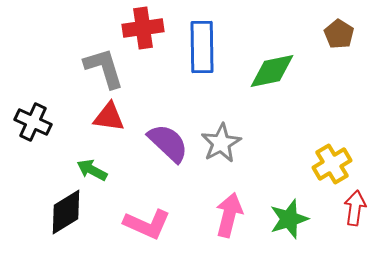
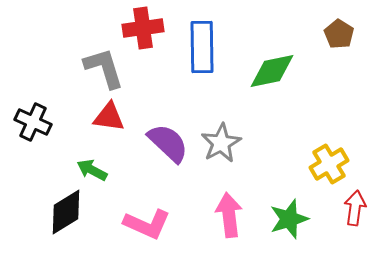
yellow cross: moved 3 px left
pink arrow: rotated 21 degrees counterclockwise
